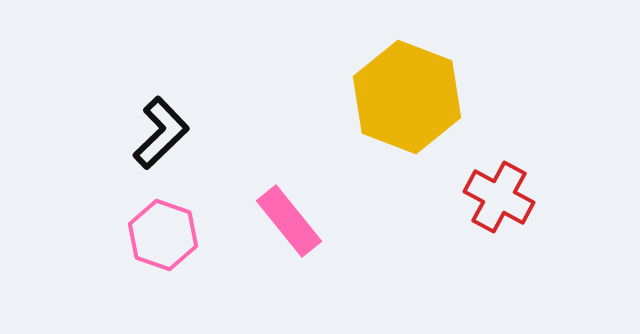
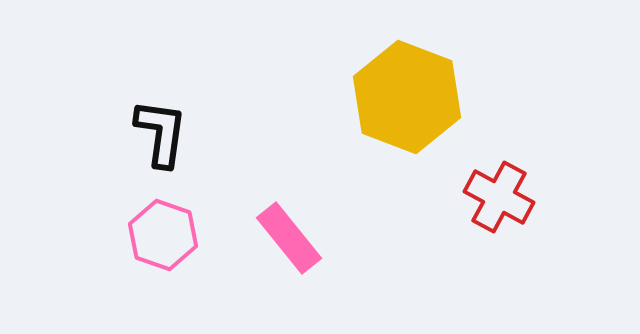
black L-shape: rotated 38 degrees counterclockwise
pink rectangle: moved 17 px down
